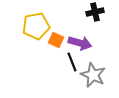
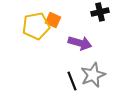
black cross: moved 5 px right
orange square: moved 3 px left, 20 px up
black line: moved 19 px down
gray star: rotated 25 degrees clockwise
